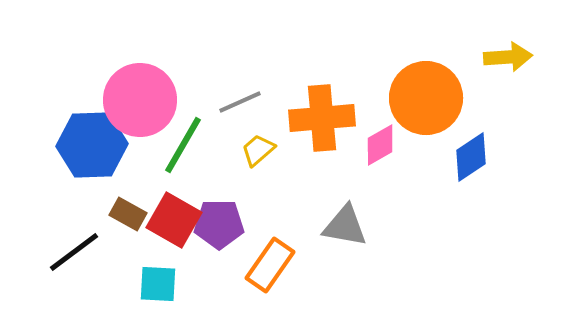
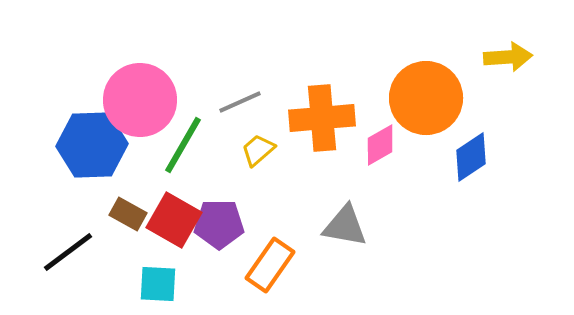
black line: moved 6 px left
